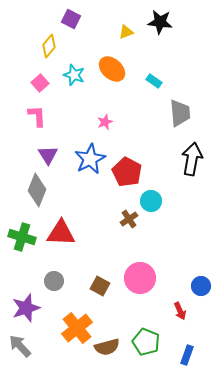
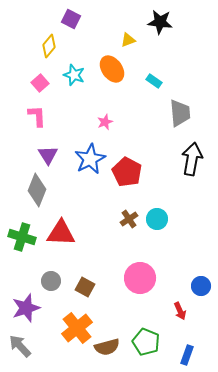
yellow triangle: moved 2 px right, 8 px down
orange ellipse: rotated 12 degrees clockwise
cyan circle: moved 6 px right, 18 px down
gray circle: moved 3 px left
brown square: moved 15 px left, 1 px down
